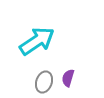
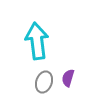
cyan arrow: rotated 63 degrees counterclockwise
